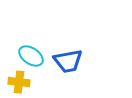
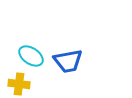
yellow cross: moved 2 px down
